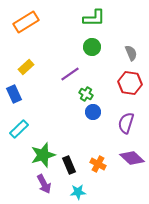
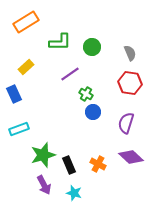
green L-shape: moved 34 px left, 24 px down
gray semicircle: moved 1 px left
cyan rectangle: rotated 24 degrees clockwise
purple diamond: moved 1 px left, 1 px up
purple arrow: moved 1 px down
cyan star: moved 4 px left, 1 px down; rotated 21 degrees clockwise
